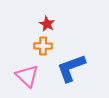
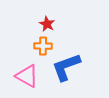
blue L-shape: moved 5 px left, 1 px up
pink triangle: rotated 15 degrees counterclockwise
